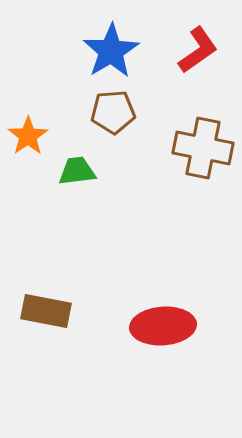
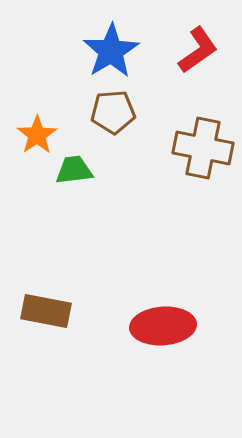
orange star: moved 9 px right, 1 px up
green trapezoid: moved 3 px left, 1 px up
